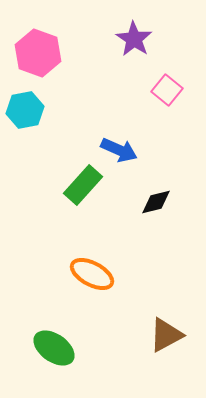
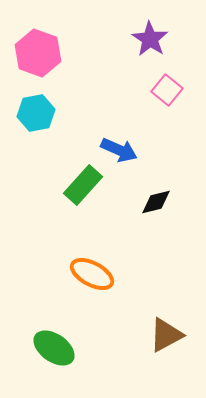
purple star: moved 16 px right
cyan hexagon: moved 11 px right, 3 px down
